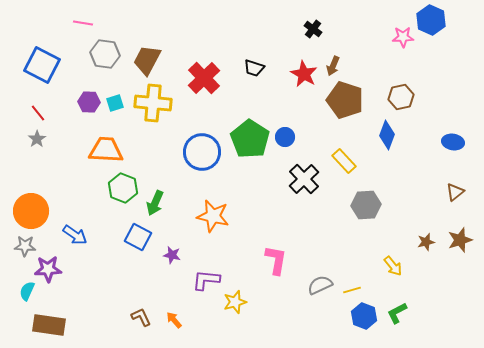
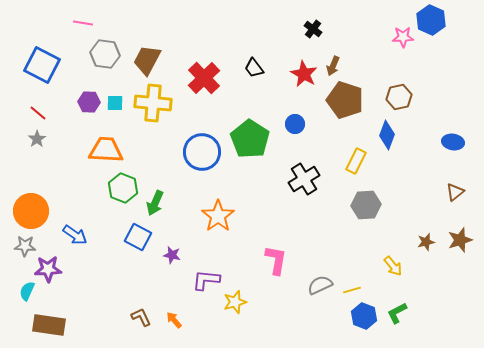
black trapezoid at (254, 68): rotated 35 degrees clockwise
brown hexagon at (401, 97): moved 2 px left
cyan square at (115, 103): rotated 18 degrees clockwise
red line at (38, 113): rotated 12 degrees counterclockwise
blue circle at (285, 137): moved 10 px right, 13 px up
yellow rectangle at (344, 161): moved 12 px right; rotated 70 degrees clockwise
black cross at (304, 179): rotated 12 degrees clockwise
orange star at (213, 216): moved 5 px right; rotated 24 degrees clockwise
